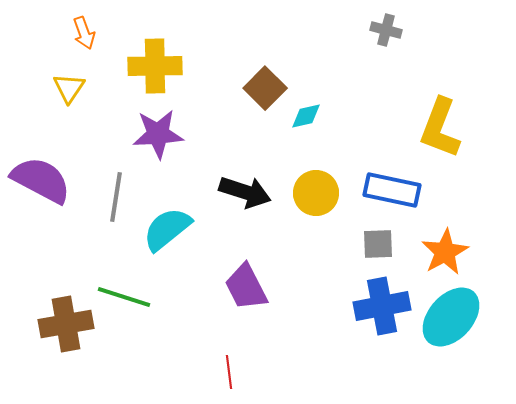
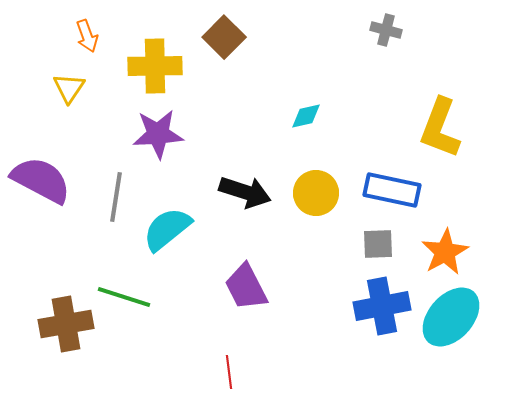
orange arrow: moved 3 px right, 3 px down
brown square: moved 41 px left, 51 px up
